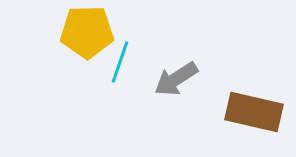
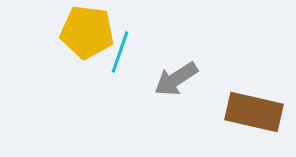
yellow pentagon: rotated 8 degrees clockwise
cyan line: moved 10 px up
